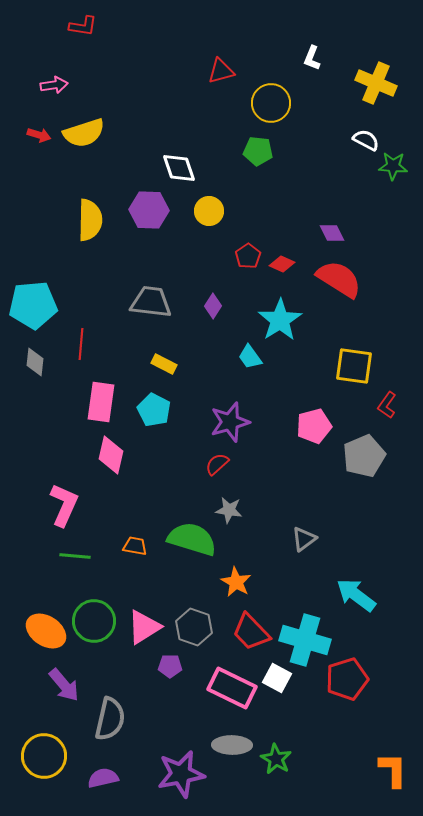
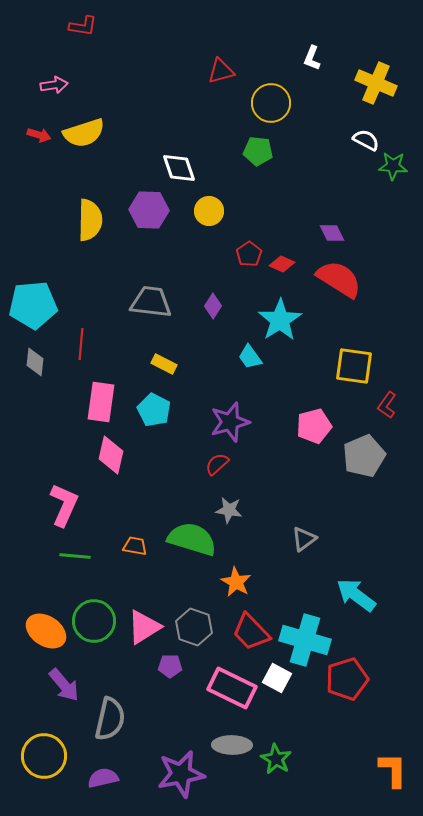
red pentagon at (248, 256): moved 1 px right, 2 px up
